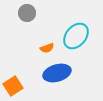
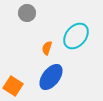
orange semicircle: rotated 128 degrees clockwise
blue ellipse: moved 6 px left, 4 px down; rotated 36 degrees counterclockwise
orange square: rotated 24 degrees counterclockwise
